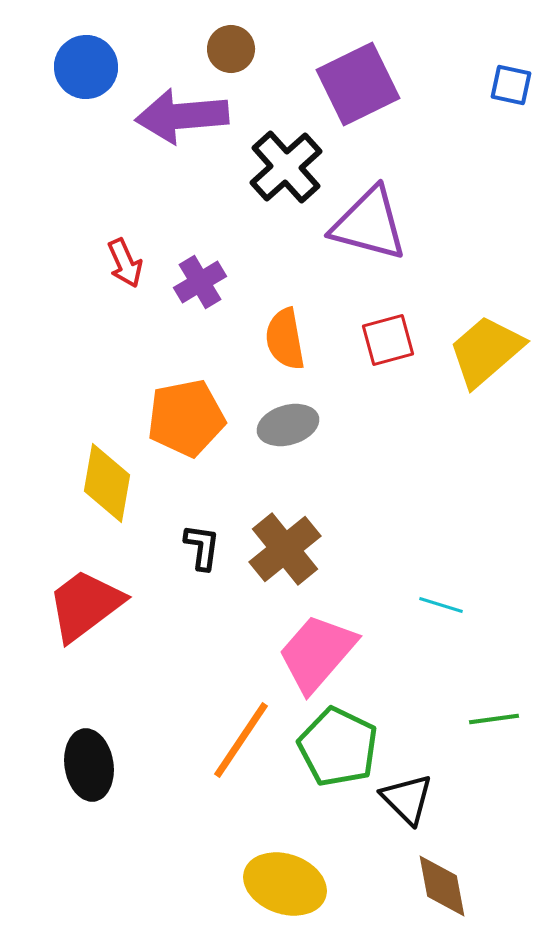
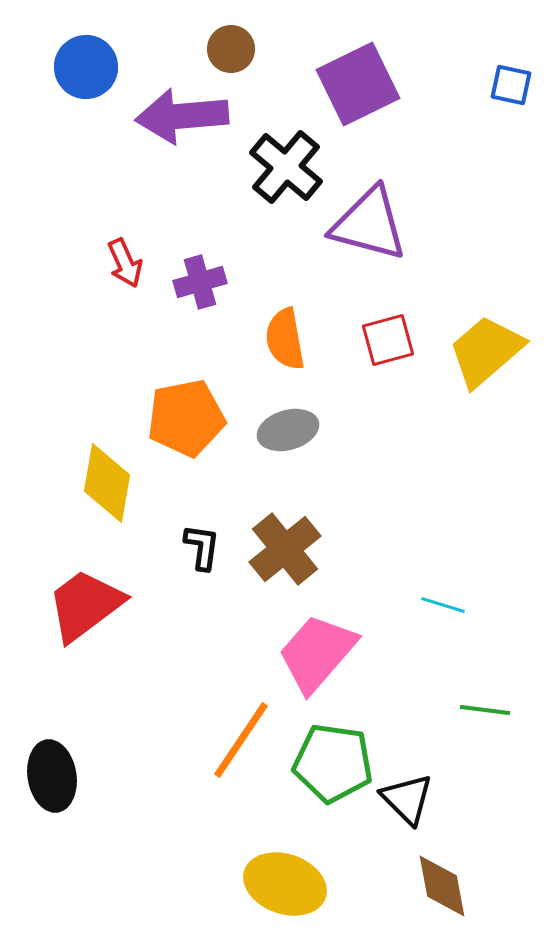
black cross: rotated 8 degrees counterclockwise
purple cross: rotated 15 degrees clockwise
gray ellipse: moved 5 px down
cyan line: moved 2 px right
green line: moved 9 px left, 9 px up; rotated 15 degrees clockwise
green pentagon: moved 5 px left, 16 px down; rotated 18 degrees counterclockwise
black ellipse: moved 37 px left, 11 px down
